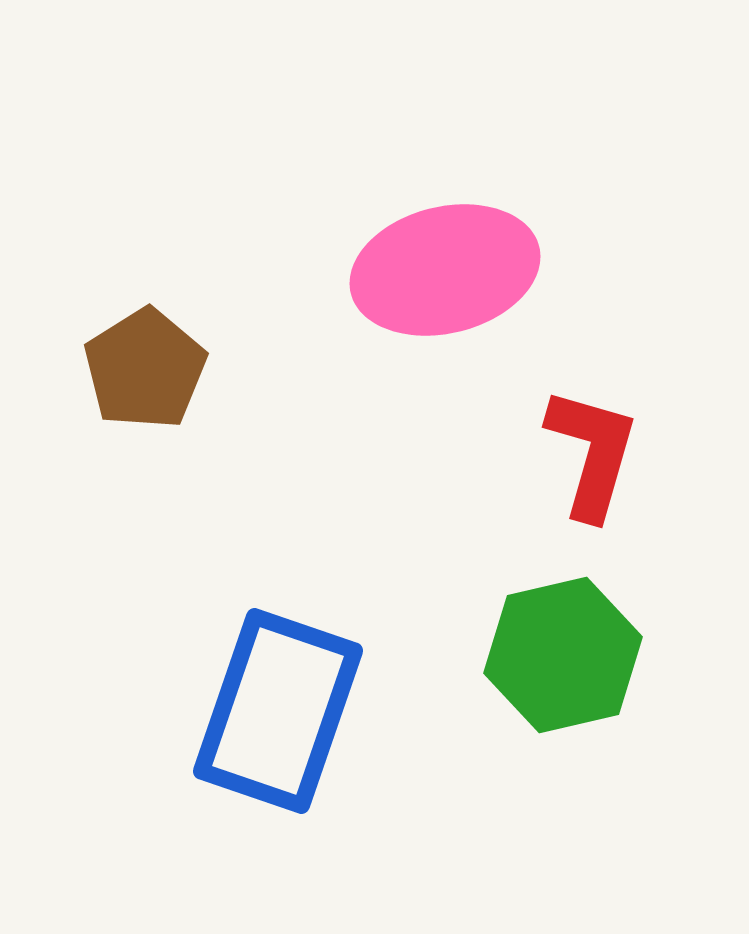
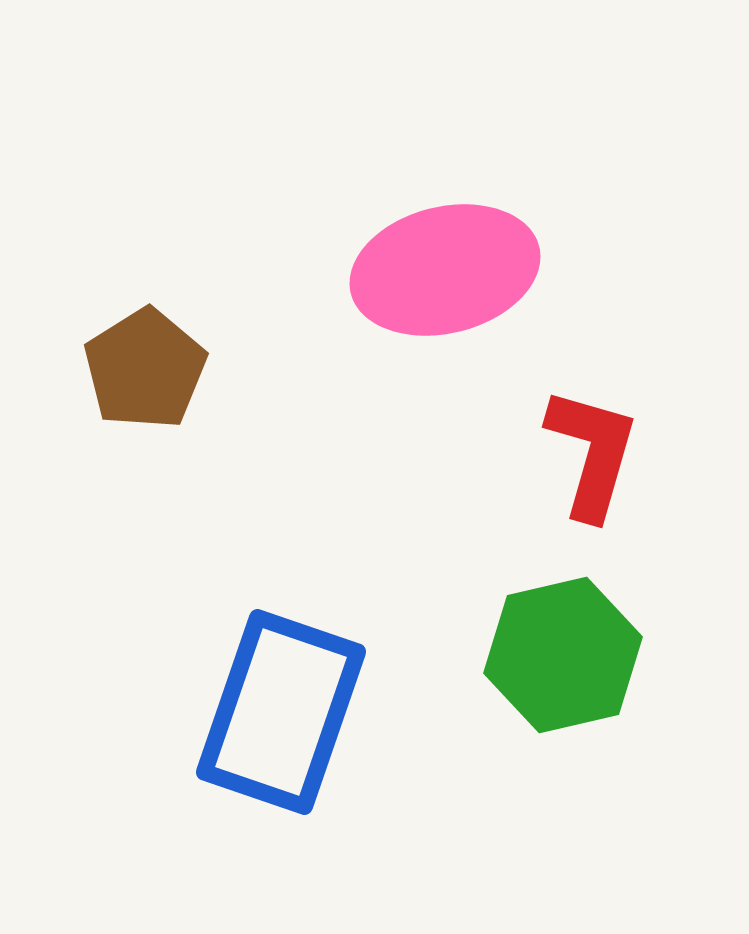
blue rectangle: moved 3 px right, 1 px down
